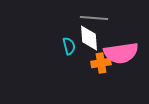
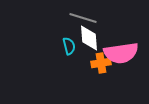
gray line: moved 11 px left; rotated 12 degrees clockwise
